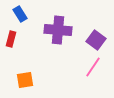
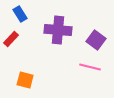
red rectangle: rotated 28 degrees clockwise
pink line: moved 3 px left; rotated 70 degrees clockwise
orange square: rotated 24 degrees clockwise
